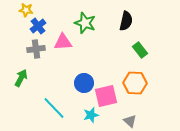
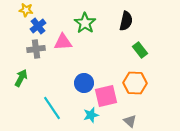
green star: rotated 15 degrees clockwise
cyan line: moved 2 px left; rotated 10 degrees clockwise
